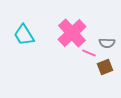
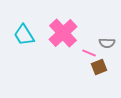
pink cross: moved 9 px left
brown square: moved 6 px left
